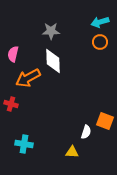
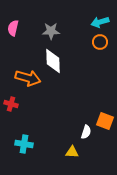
pink semicircle: moved 26 px up
orange arrow: rotated 135 degrees counterclockwise
